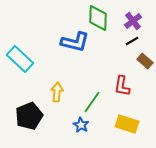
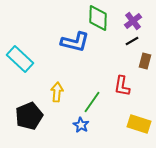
brown rectangle: rotated 63 degrees clockwise
yellow rectangle: moved 12 px right
